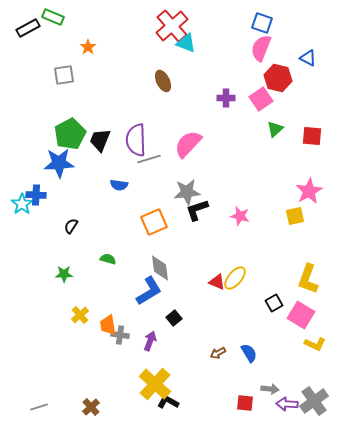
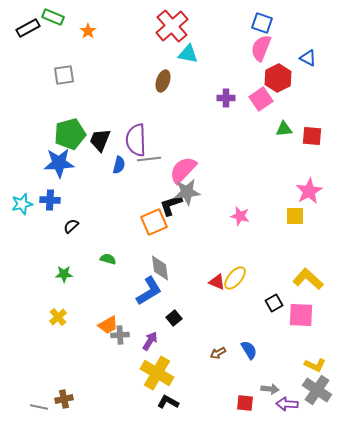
cyan triangle at (186, 43): moved 2 px right, 11 px down; rotated 10 degrees counterclockwise
orange star at (88, 47): moved 16 px up
red hexagon at (278, 78): rotated 20 degrees clockwise
brown ellipse at (163, 81): rotated 45 degrees clockwise
green triangle at (275, 129): moved 9 px right; rotated 36 degrees clockwise
green pentagon at (70, 134): rotated 12 degrees clockwise
pink semicircle at (188, 144): moved 5 px left, 26 px down
gray line at (149, 159): rotated 10 degrees clockwise
blue semicircle at (119, 185): moved 20 px up; rotated 84 degrees counterclockwise
blue cross at (36, 195): moved 14 px right, 5 px down
cyan star at (22, 204): rotated 20 degrees clockwise
black L-shape at (197, 210): moved 26 px left, 5 px up
yellow square at (295, 216): rotated 12 degrees clockwise
black semicircle at (71, 226): rotated 14 degrees clockwise
yellow L-shape at (308, 279): rotated 112 degrees clockwise
yellow cross at (80, 315): moved 22 px left, 2 px down
pink square at (301, 315): rotated 28 degrees counterclockwise
orange trapezoid at (108, 325): rotated 110 degrees counterclockwise
gray cross at (120, 335): rotated 12 degrees counterclockwise
purple arrow at (150, 341): rotated 12 degrees clockwise
yellow L-shape at (315, 344): moved 21 px down
blue semicircle at (249, 353): moved 3 px up
yellow cross at (155, 384): moved 2 px right, 11 px up; rotated 12 degrees counterclockwise
gray cross at (314, 401): moved 3 px right, 11 px up; rotated 20 degrees counterclockwise
gray line at (39, 407): rotated 30 degrees clockwise
brown cross at (91, 407): moved 27 px left, 8 px up; rotated 30 degrees clockwise
